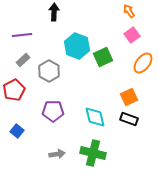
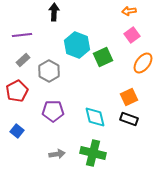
orange arrow: rotated 64 degrees counterclockwise
cyan hexagon: moved 1 px up
red pentagon: moved 3 px right, 1 px down
